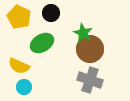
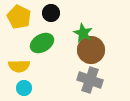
brown circle: moved 1 px right, 1 px down
yellow semicircle: rotated 25 degrees counterclockwise
cyan circle: moved 1 px down
